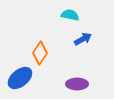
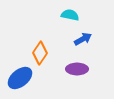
purple ellipse: moved 15 px up
